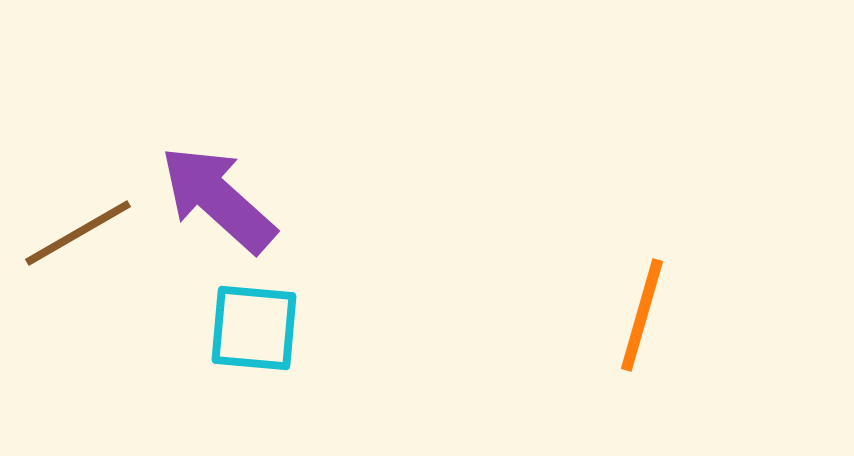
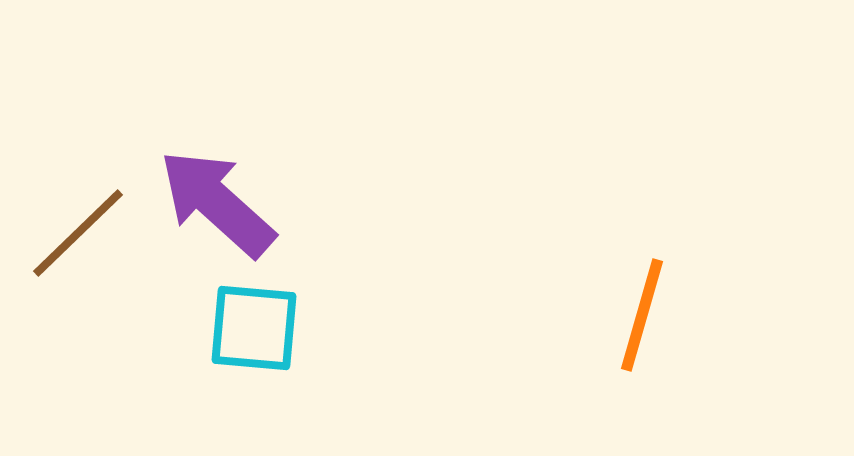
purple arrow: moved 1 px left, 4 px down
brown line: rotated 14 degrees counterclockwise
